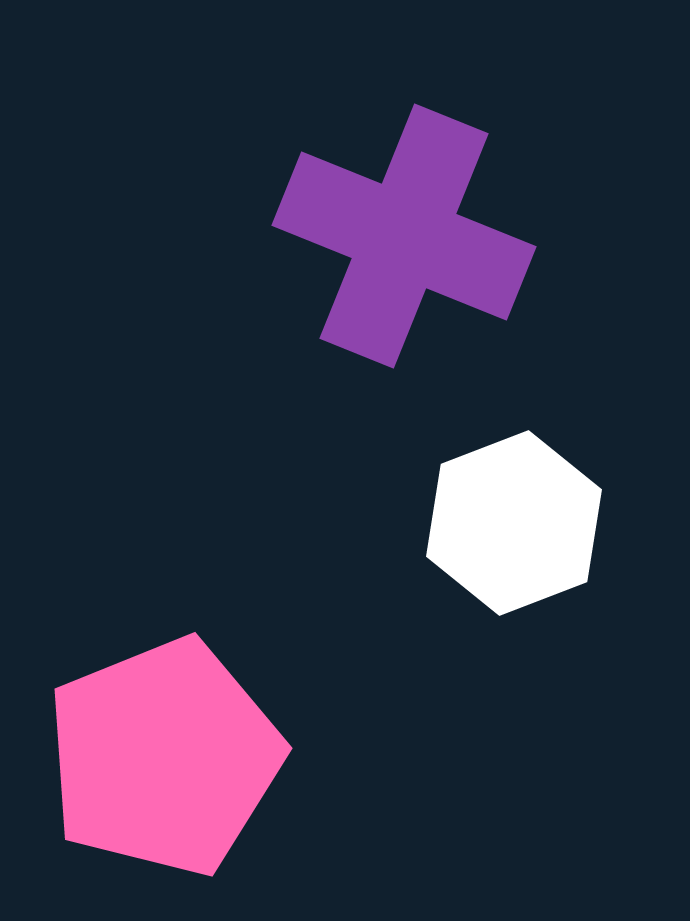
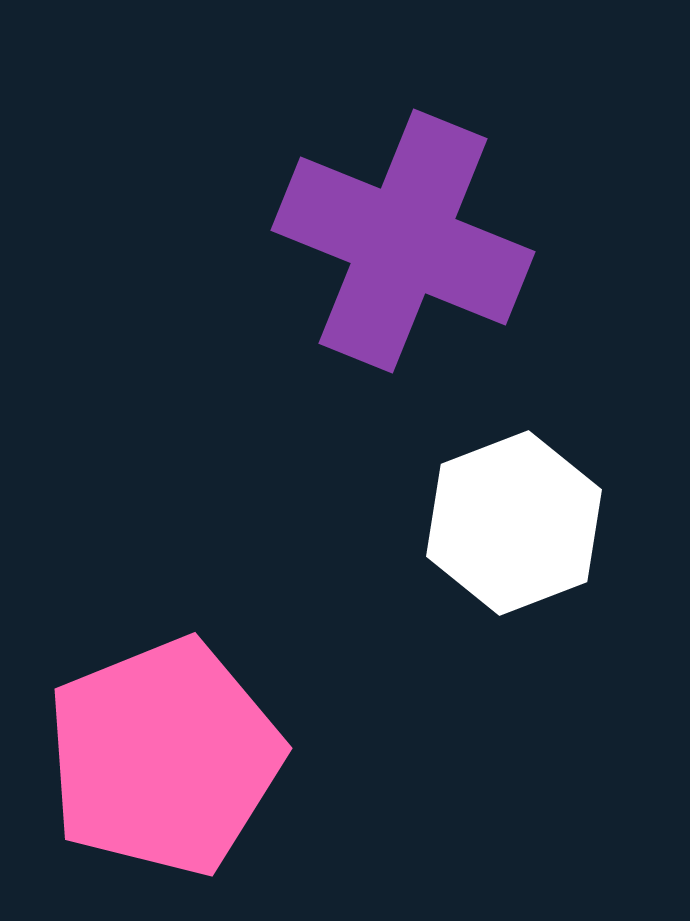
purple cross: moved 1 px left, 5 px down
